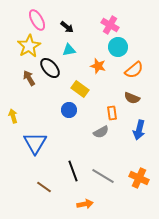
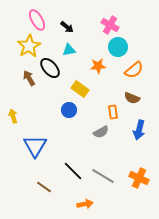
orange star: rotated 21 degrees counterclockwise
orange rectangle: moved 1 px right, 1 px up
blue triangle: moved 3 px down
black line: rotated 25 degrees counterclockwise
